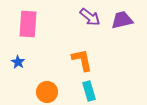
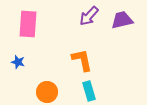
purple arrow: moved 1 px left, 1 px up; rotated 95 degrees clockwise
blue star: rotated 16 degrees counterclockwise
